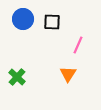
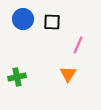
green cross: rotated 36 degrees clockwise
